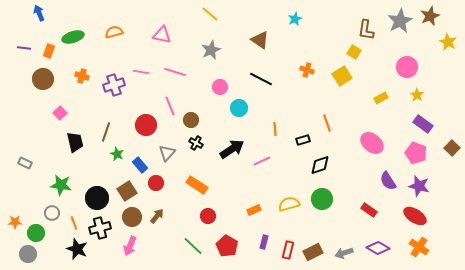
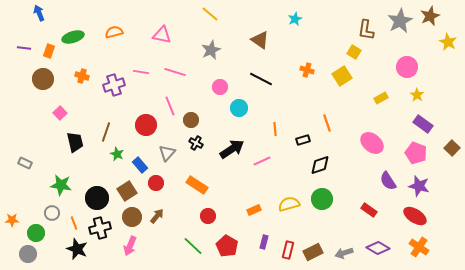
orange star at (15, 222): moved 3 px left, 2 px up
